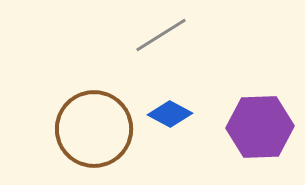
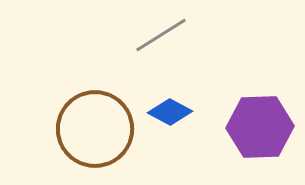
blue diamond: moved 2 px up
brown circle: moved 1 px right
